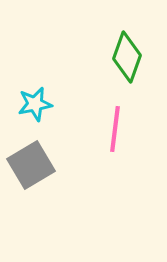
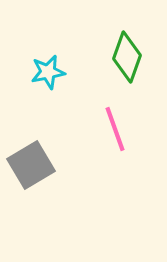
cyan star: moved 13 px right, 32 px up
pink line: rotated 27 degrees counterclockwise
